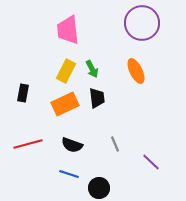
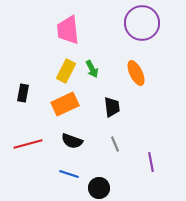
orange ellipse: moved 2 px down
black trapezoid: moved 15 px right, 9 px down
black semicircle: moved 4 px up
purple line: rotated 36 degrees clockwise
